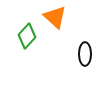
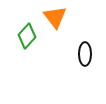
orange triangle: rotated 10 degrees clockwise
